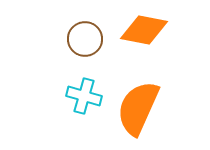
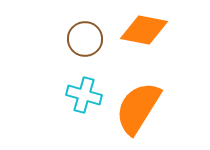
cyan cross: moved 1 px up
orange semicircle: rotated 8 degrees clockwise
